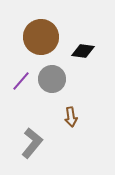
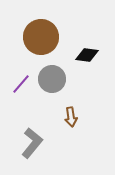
black diamond: moved 4 px right, 4 px down
purple line: moved 3 px down
